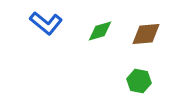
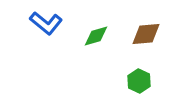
green diamond: moved 4 px left, 5 px down
green hexagon: rotated 15 degrees clockwise
